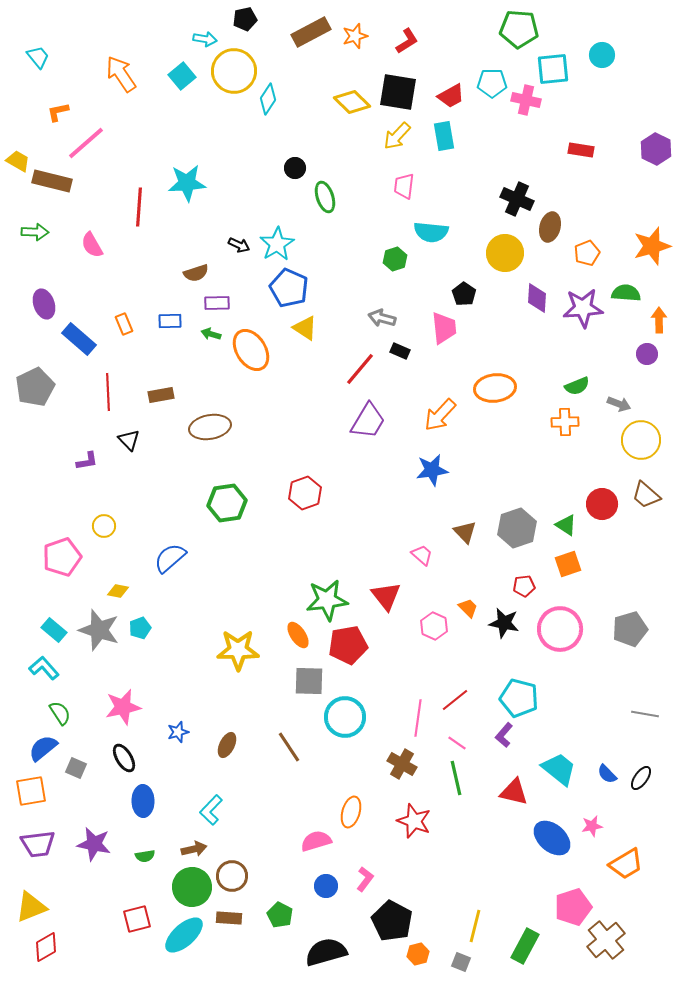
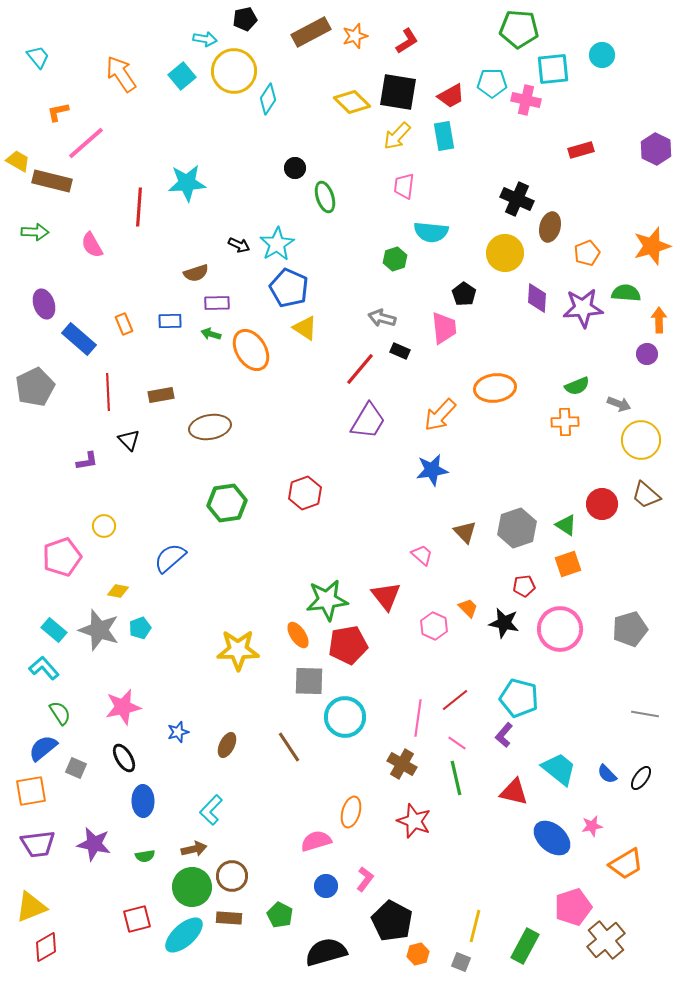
red rectangle at (581, 150): rotated 25 degrees counterclockwise
